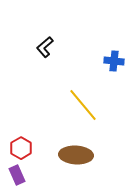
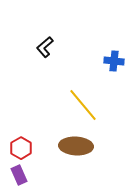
brown ellipse: moved 9 px up
purple rectangle: moved 2 px right
